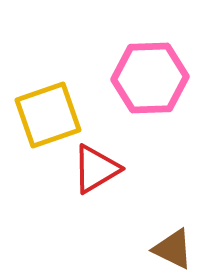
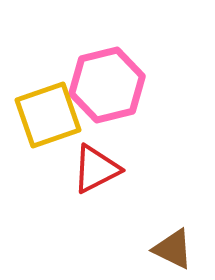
pink hexagon: moved 43 px left, 7 px down; rotated 12 degrees counterclockwise
red triangle: rotated 4 degrees clockwise
